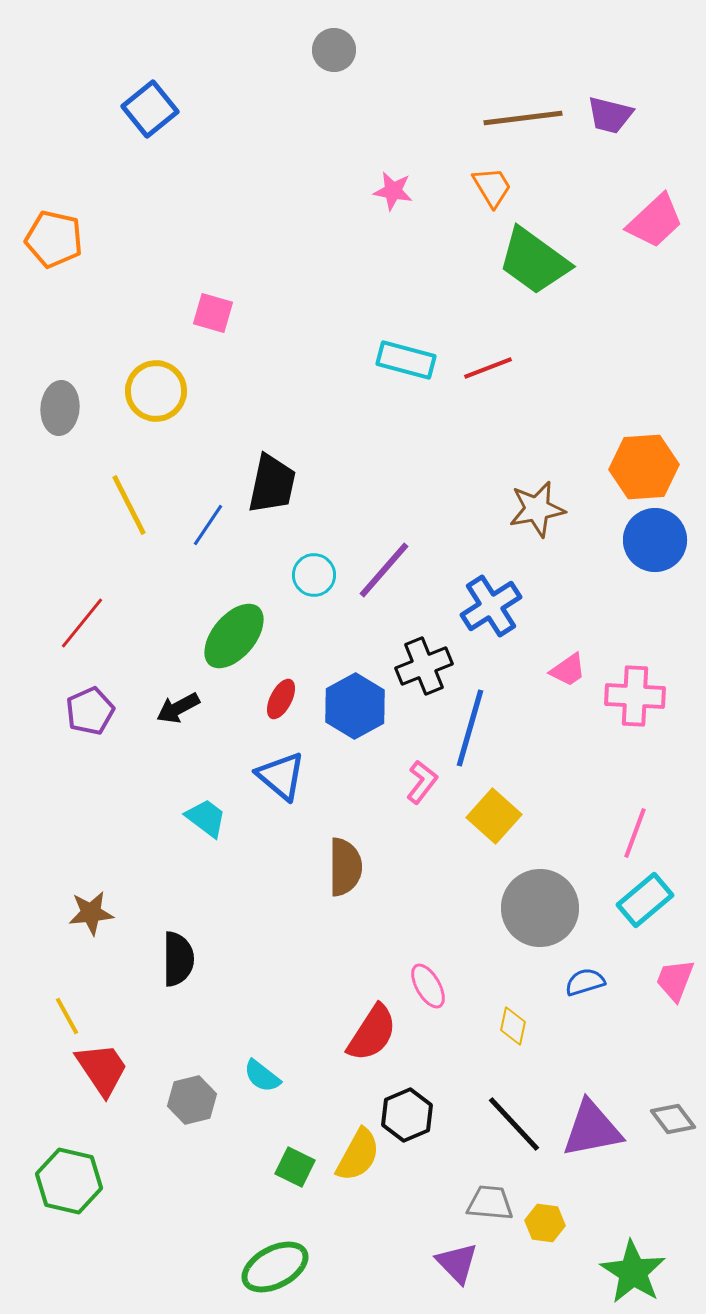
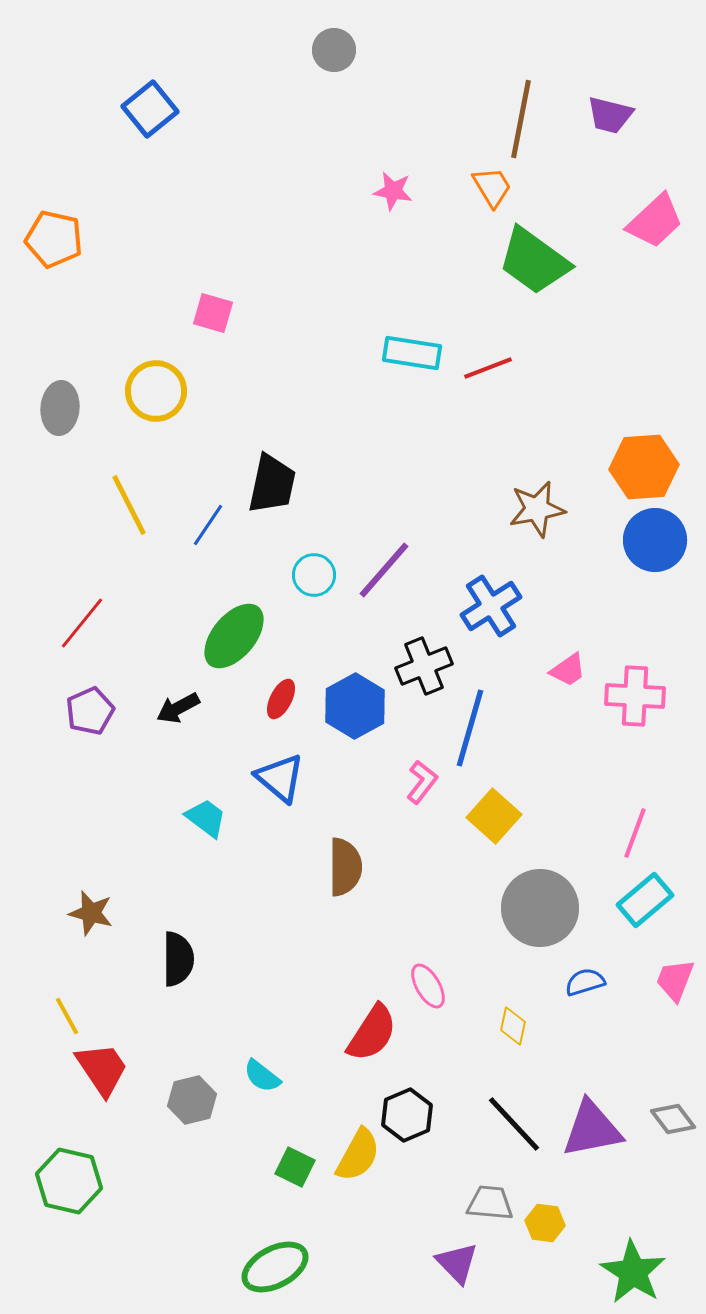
brown line at (523, 118): moved 2 px left, 1 px down; rotated 72 degrees counterclockwise
cyan rectangle at (406, 360): moved 6 px right, 7 px up; rotated 6 degrees counterclockwise
blue triangle at (281, 776): moved 1 px left, 2 px down
brown star at (91, 913): rotated 21 degrees clockwise
